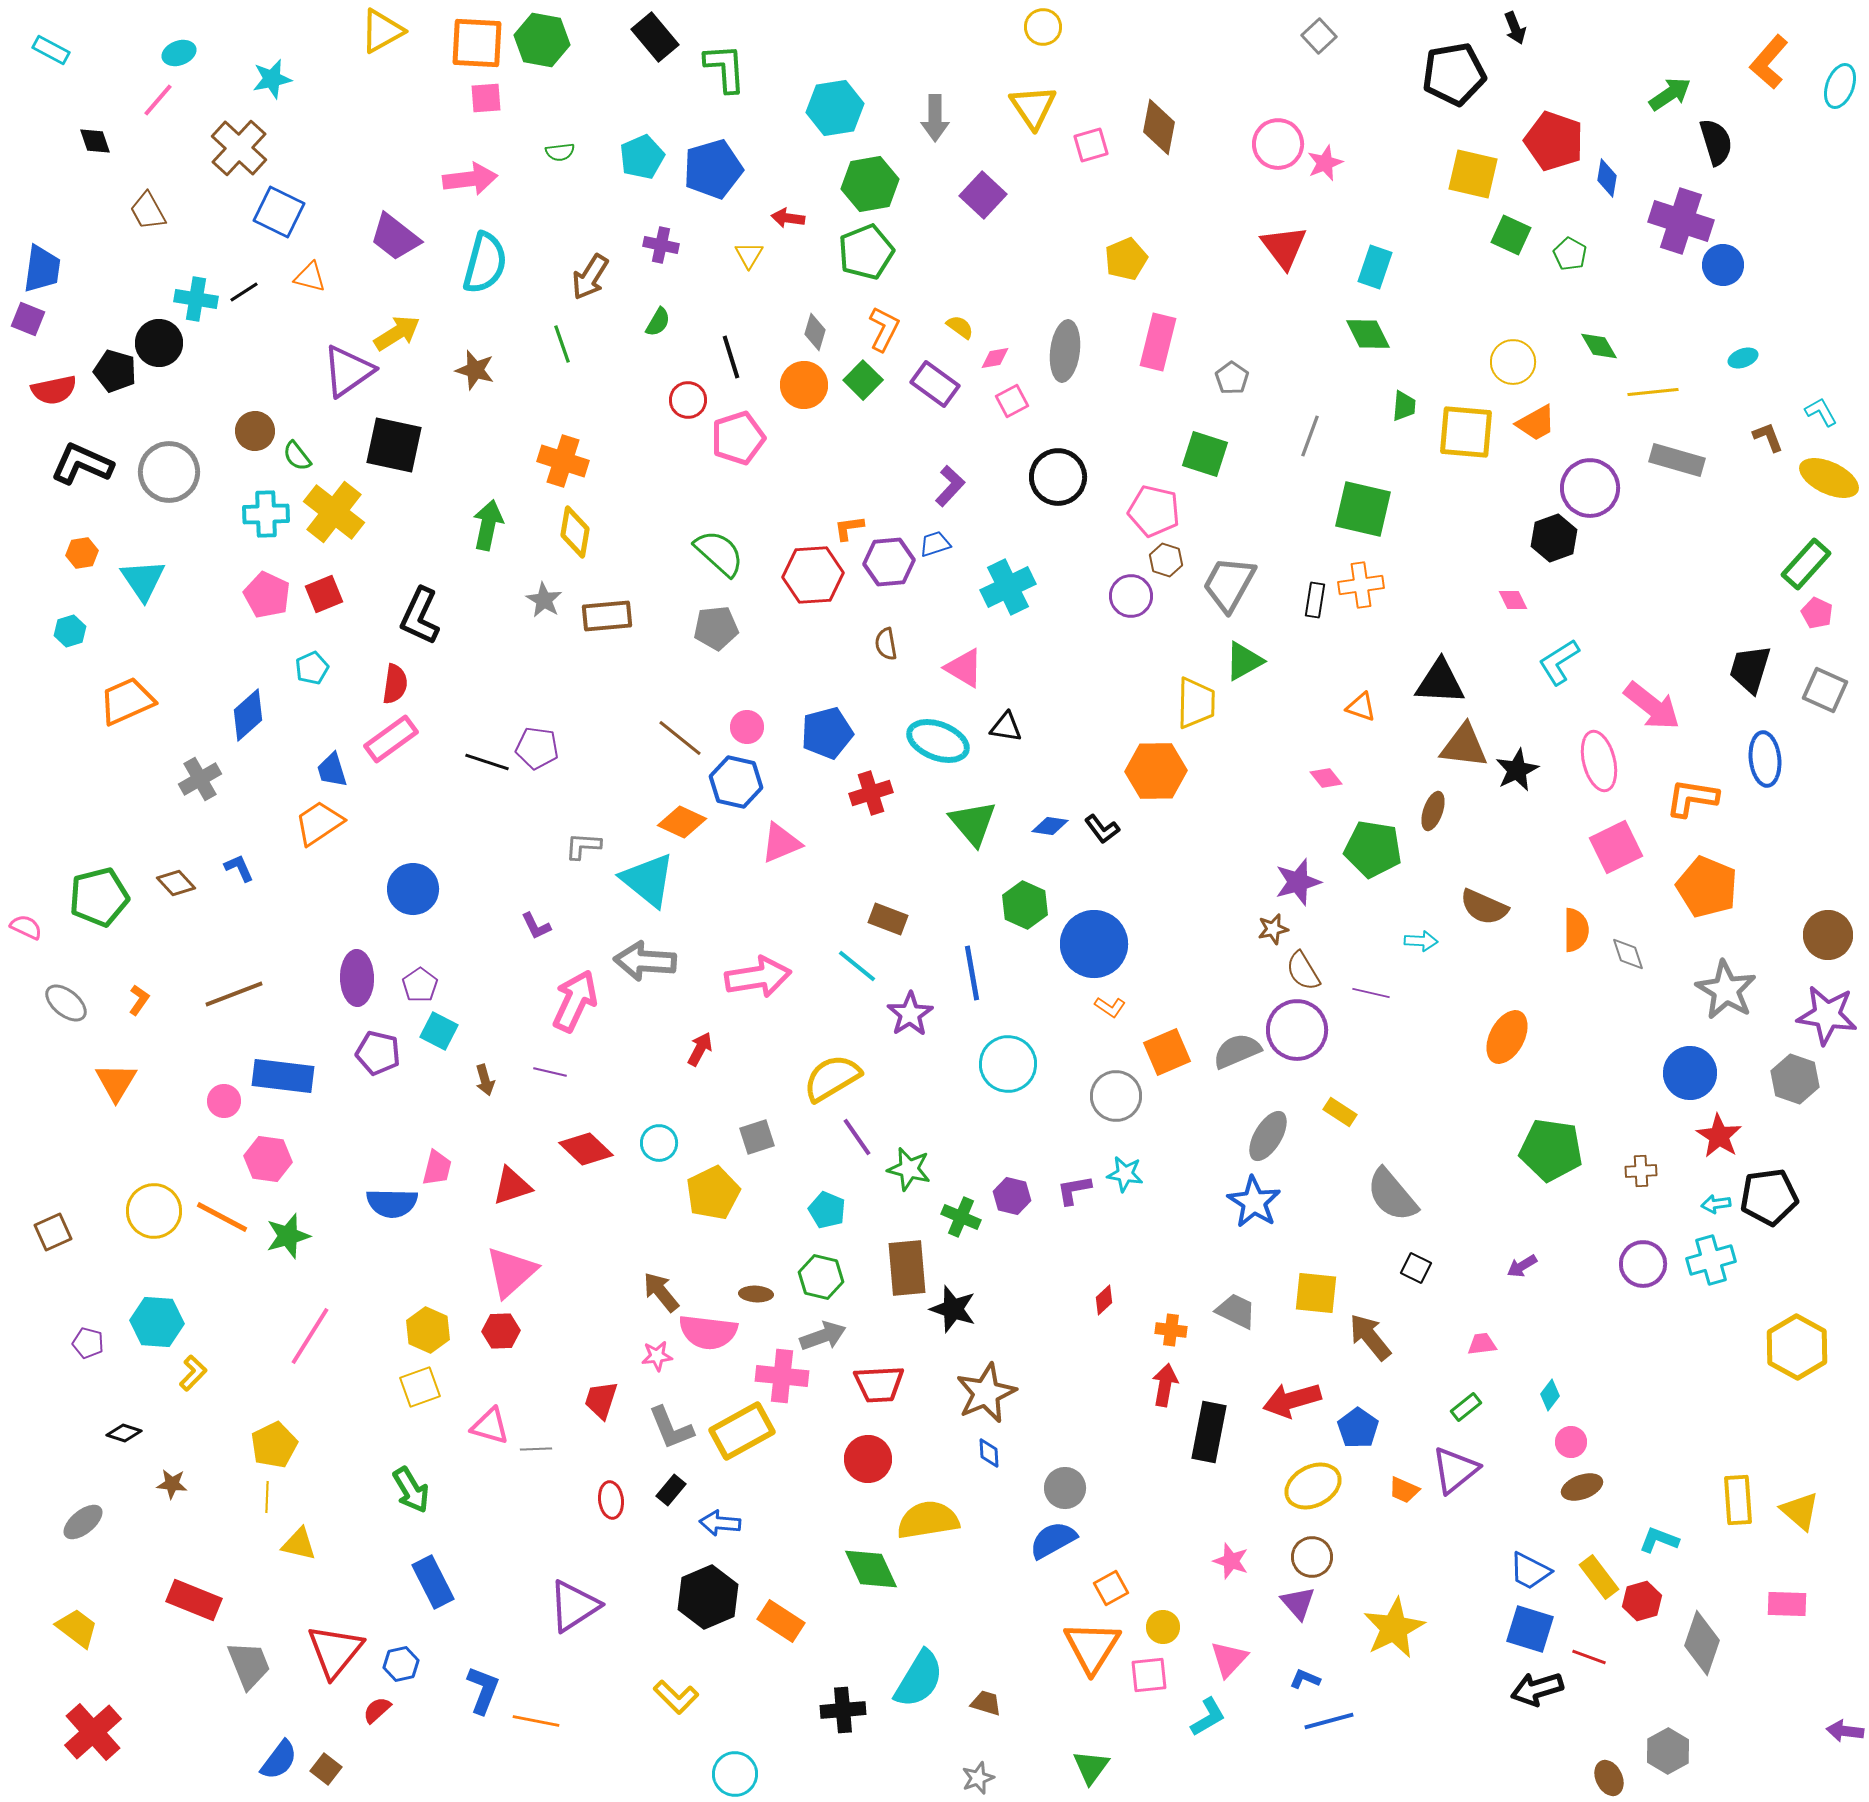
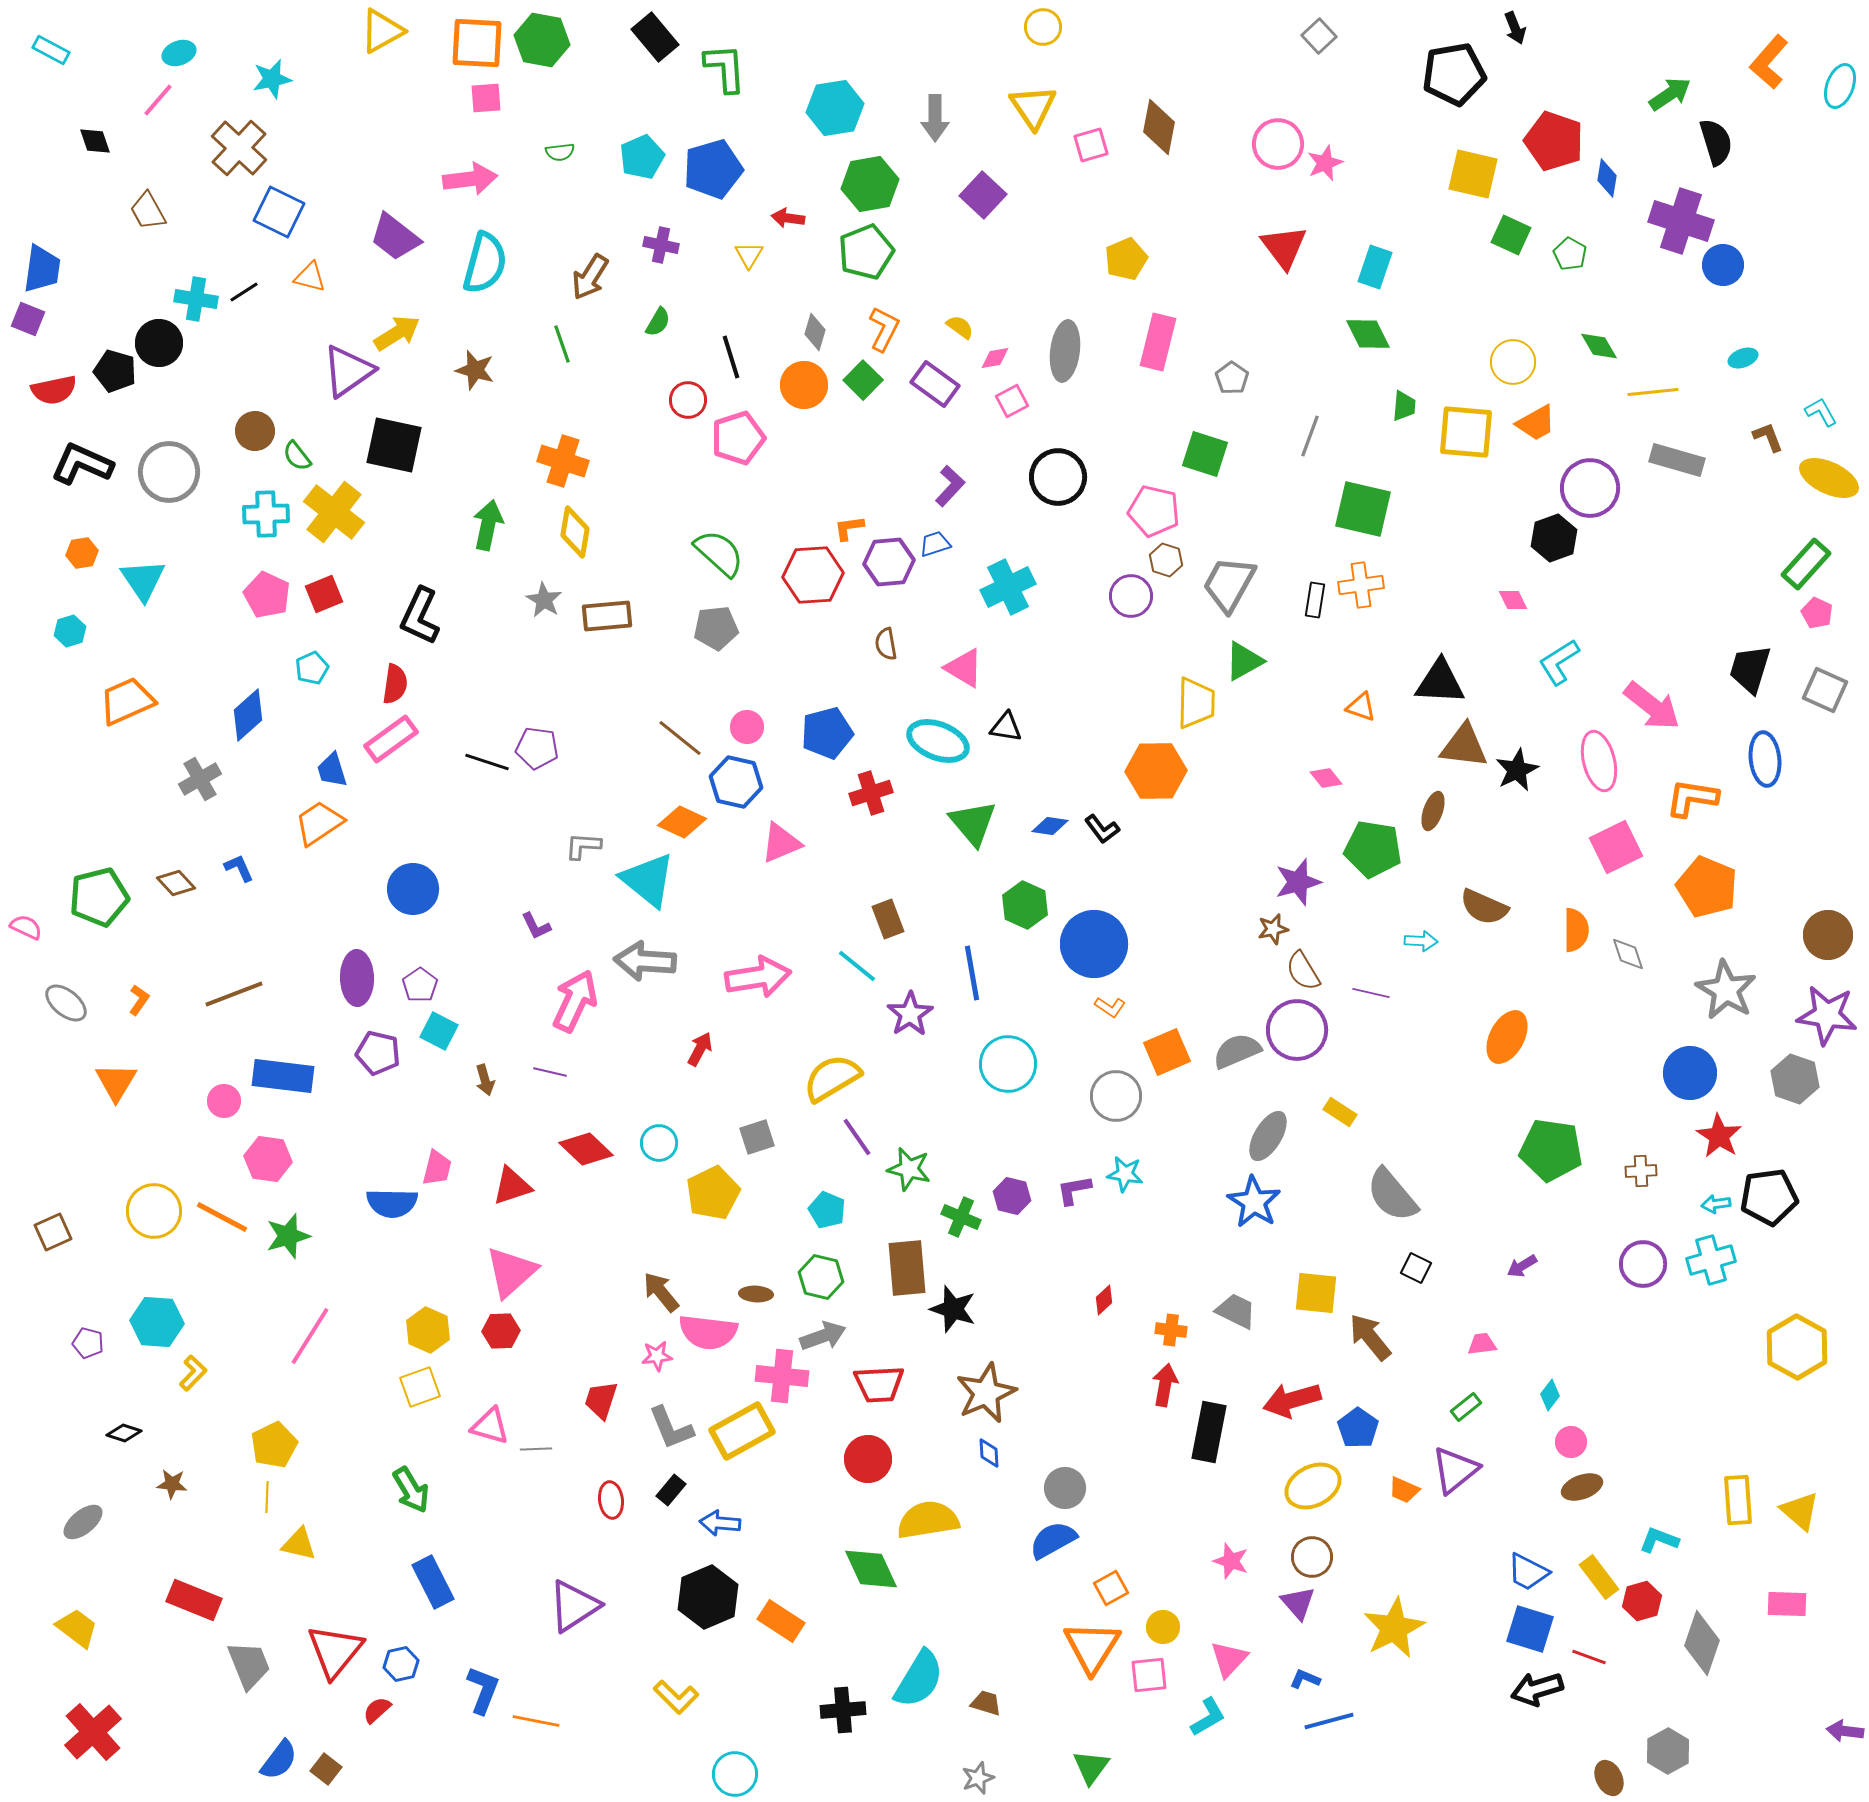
brown rectangle at (888, 919): rotated 48 degrees clockwise
blue trapezoid at (1530, 1571): moved 2 px left, 1 px down
